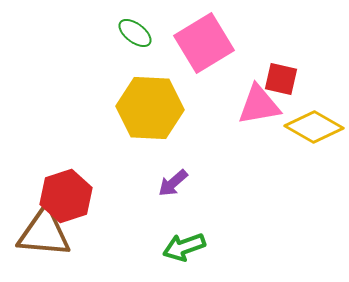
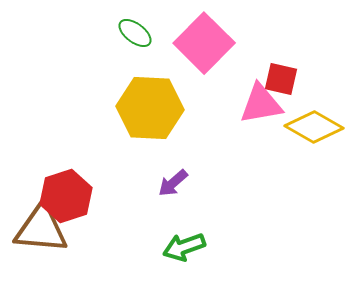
pink square: rotated 14 degrees counterclockwise
pink triangle: moved 2 px right, 1 px up
brown triangle: moved 3 px left, 4 px up
